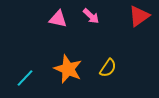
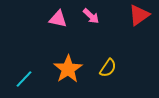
red triangle: moved 1 px up
orange star: rotated 16 degrees clockwise
cyan line: moved 1 px left, 1 px down
